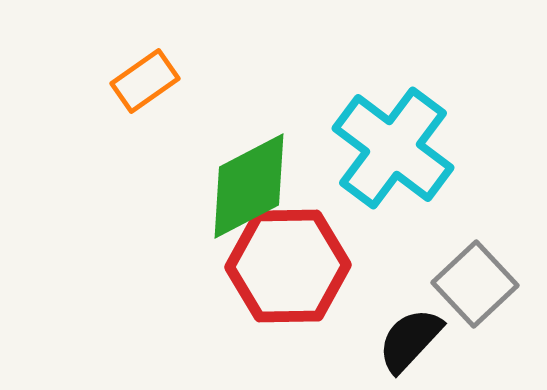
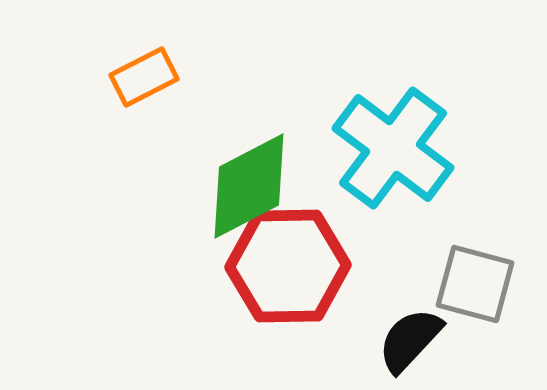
orange rectangle: moved 1 px left, 4 px up; rotated 8 degrees clockwise
gray square: rotated 32 degrees counterclockwise
